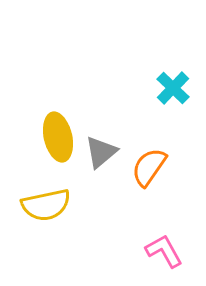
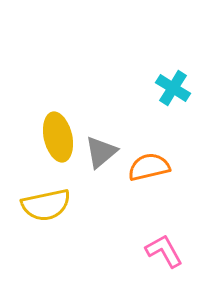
cyan cross: rotated 12 degrees counterclockwise
orange semicircle: rotated 42 degrees clockwise
